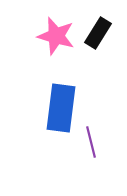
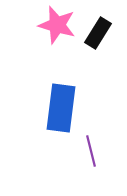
pink star: moved 1 px right, 11 px up
purple line: moved 9 px down
